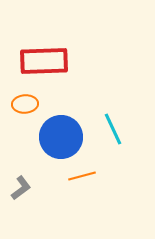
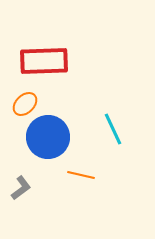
orange ellipse: rotated 40 degrees counterclockwise
blue circle: moved 13 px left
orange line: moved 1 px left, 1 px up; rotated 28 degrees clockwise
